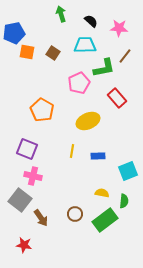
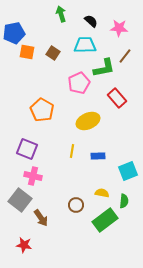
brown circle: moved 1 px right, 9 px up
